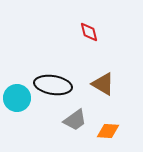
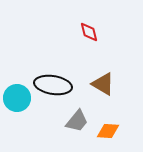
gray trapezoid: moved 2 px right, 1 px down; rotated 15 degrees counterclockwise
